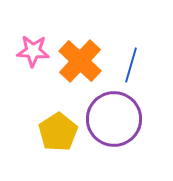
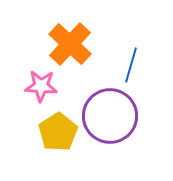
pink star: moved 8 px right, 35 px down
orange cross: moved 10 px left, 17 px up
purple circle: moved 4 px left, 3 px up
